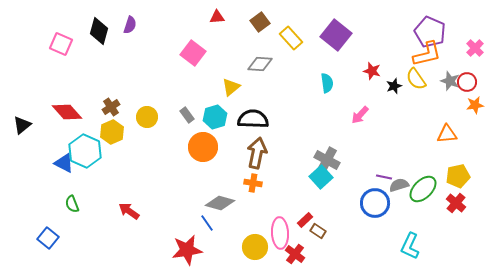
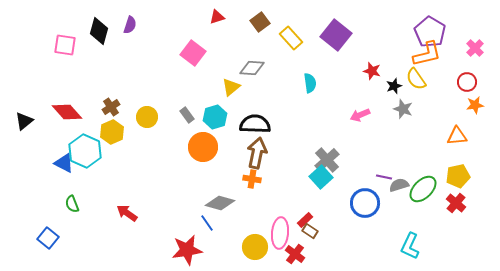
red triangle at (217, 17): rotated 14 degrees counterclockwise
purple pentagon at (430, 32): rotated 8 degrees clockwise
pink square at (61, 44): moved 4 px right, 1 px down; rotated 15 degrees counterclockwise
gray diamond at (260, 64): moved 8 px left, 4 px down
gray star at (450, 81): moved 47 px left, 28 px down
cyan semicircle at (327, 83): moved 17 px left
pink arrow at (360, 115): rotated 24 degrees clockwise
black semicircle at (253, 119): moved 2 px right, 5 px down
black triangle at (22, 125): moved 2 px right, 4 px up
orange triangle at (447, 134): moved 10 px right, 2 px down
gray cross at (327, 160): rotated 20 degrees clockwise
orange cross at (253, 183): moved 1 px left, 4 px up
blue circle at (375, 203): moved 10 px left
red arrow at (129, 211): moved 2 px left, 2 px down
brown rectangle at (318, 231): moved 8 px left
pink ellipse at (280, 233): rotated 8 degrees clockwise
